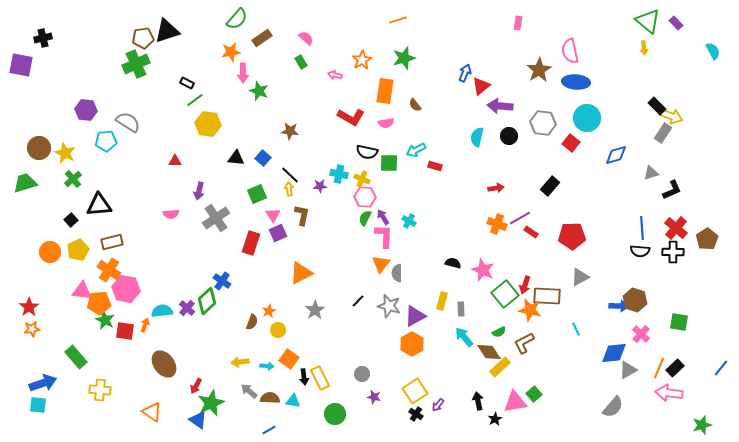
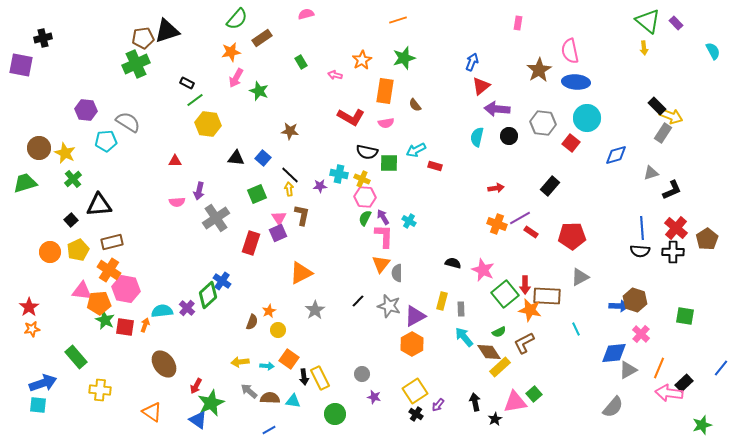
pink semicircle at (306, 38): moved 24 px up; rotated 56 degrees counterclockwise
pink arrow at (243, 73): moved 7 px left, 5 px down; rotated 30 degrees clockwise
blue arrow at (465, 73): moved 7 px right, 11 px up
purple arrow at (500, 106): moved 3 px left, 3 px down
pink semicircle at (171, 214): moved 6 px right, 12 px up
pink triangle at (273, 215): moved 6 px right, 3 px down
red arrow at (525, 285): rotated 18 degrees counterclockwise
green diamond at (207, 301): moved 1 px right, 6 px up
green square at (679, 322): moved 6 px right, 6 px up
red square at (125, 331): moved 4 px up
black rectangle at (675, 368): moved 9 px right, 15 px down
black arrow at (478, 401): moved 3 px left, 1 px down
